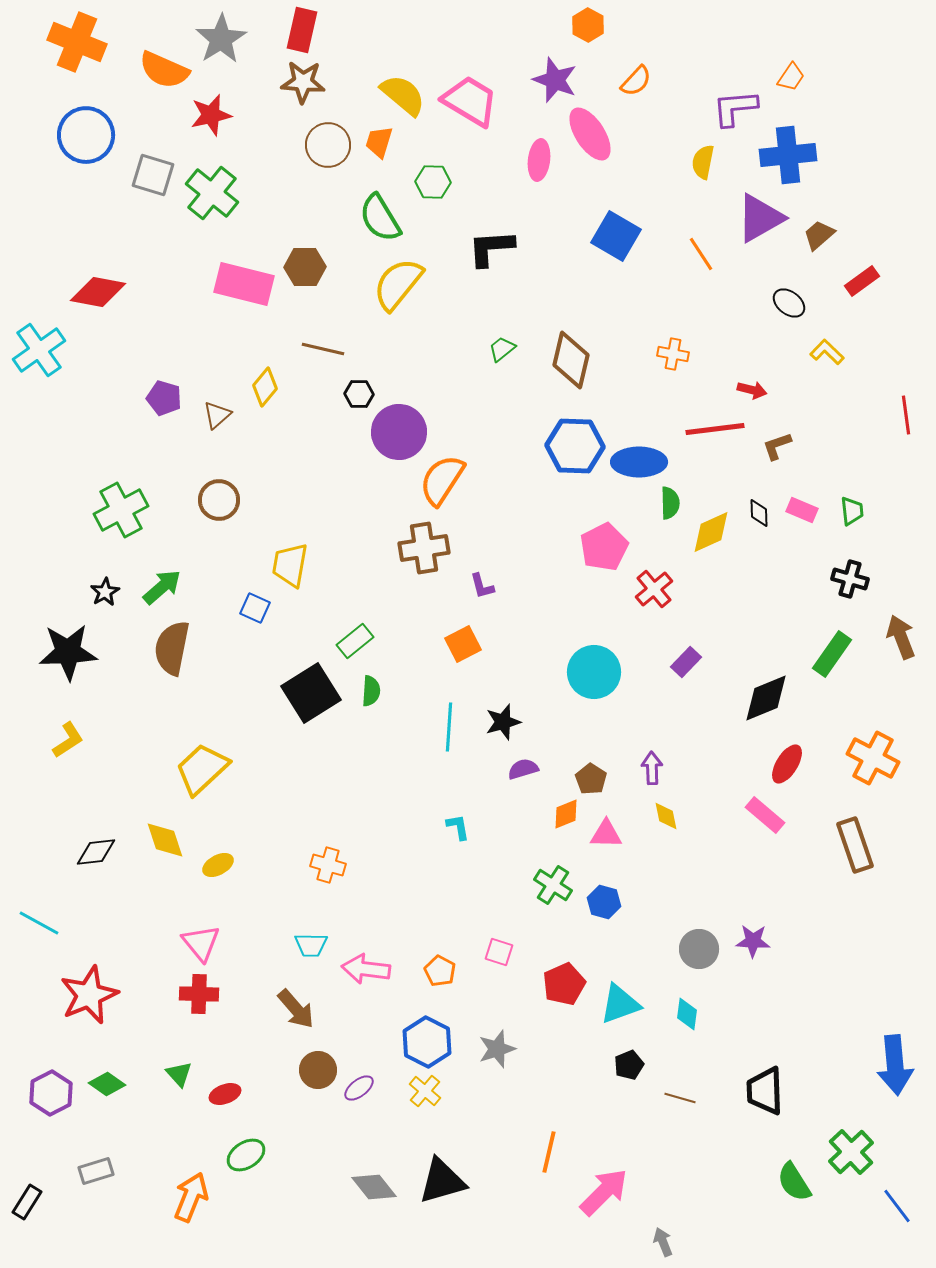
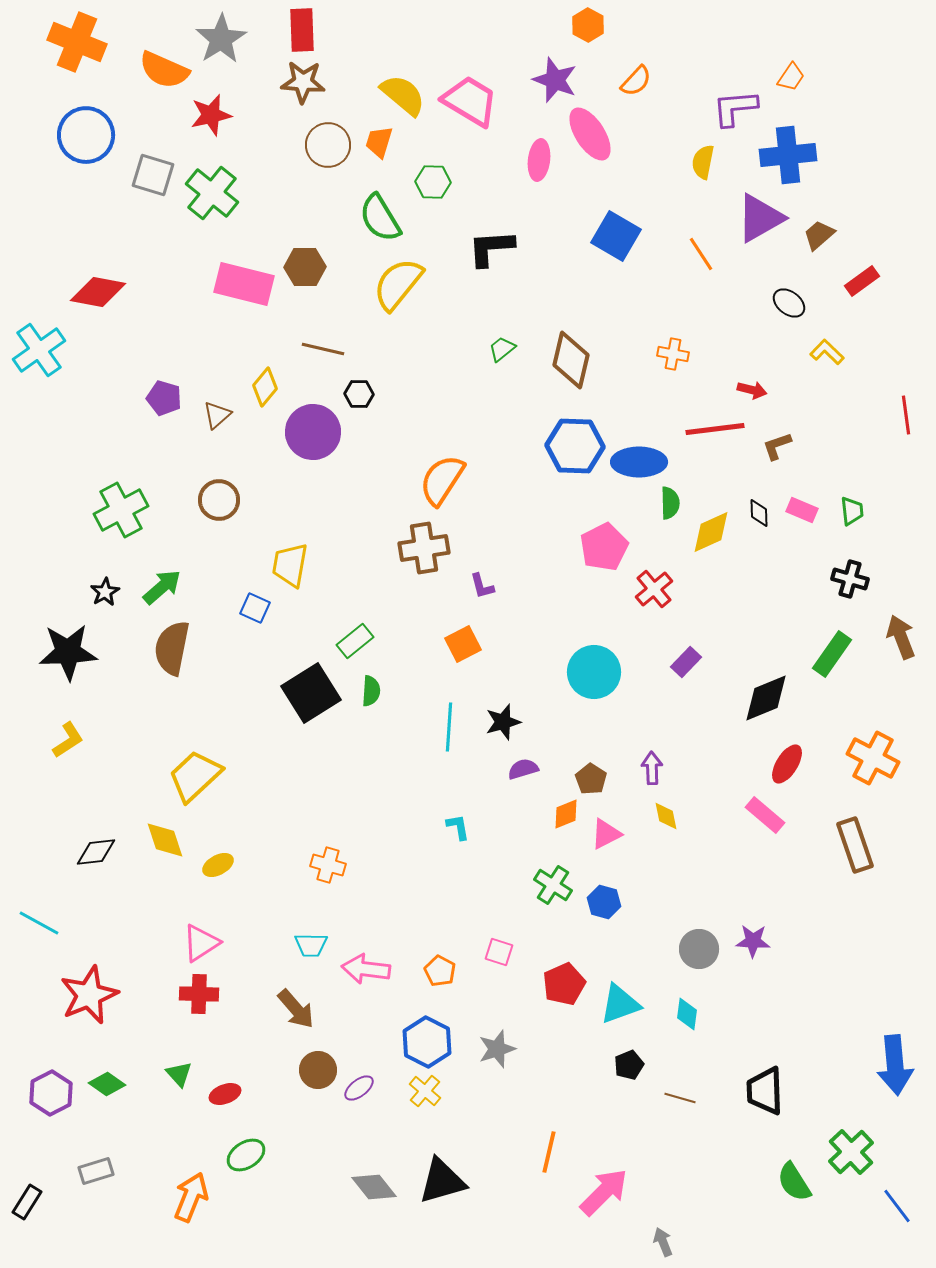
red rectangle at (302, 30): rotated 15 degrees counterclockwise
purple circle at (399, 432): moved 86 px left
yellow trapezoid at (202, 769): moved 7 px left, 7 px down
pink triangle at (606, 834): rotated 28 degrees counterclockwise
pink triangle at (201, 943): rotated 36 degrees clockwise
